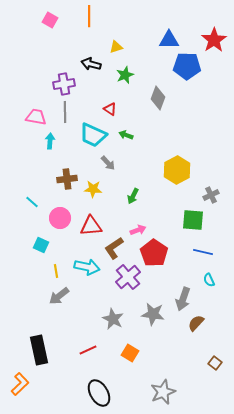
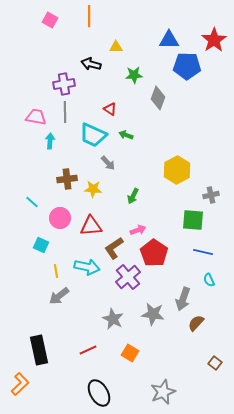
yellow triangle at (116, 47): rotated 16 degrees clockwise
green star at (125, 75): moved 9 px right; rotated 18 degrees clockwise
gray cross at (211, 195): rotated 14 degrees clockwise
